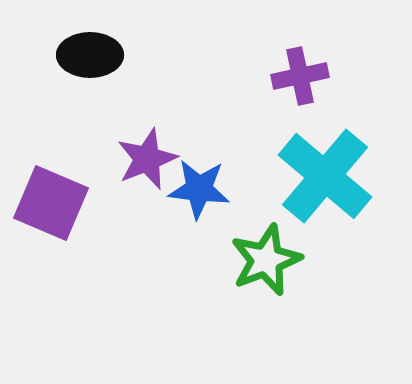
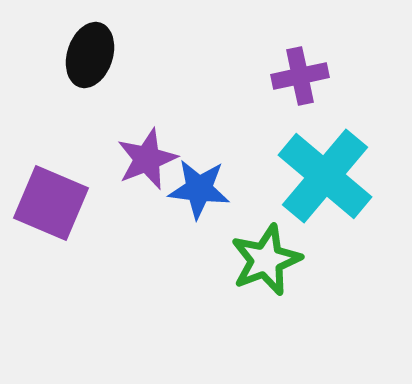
black ellipse: rotated 72 degrees counterclockwise
